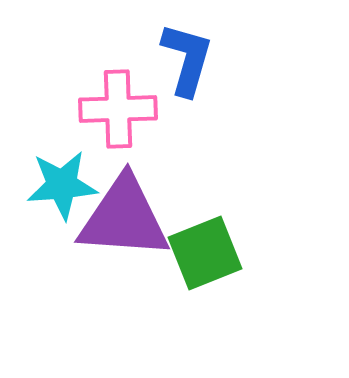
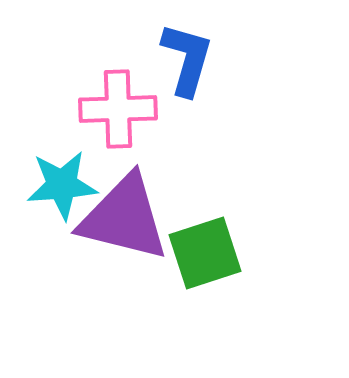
purple triangle: rotated 10 degrees clockwise
green square: rotated 4 degrees clockwise
